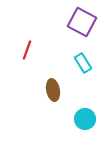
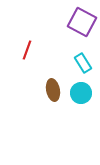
cyan circle: moved 4 px left, 26 px up
